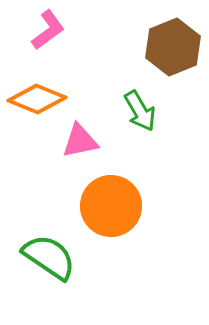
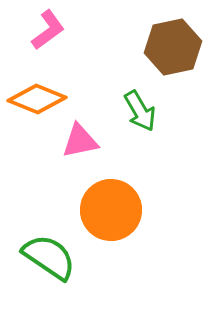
brown hexagon: rotated 10 degrees clockwise
orange circle: moved 4 px down
